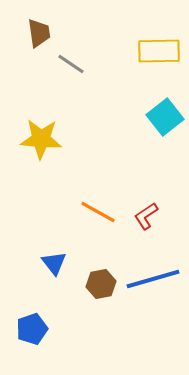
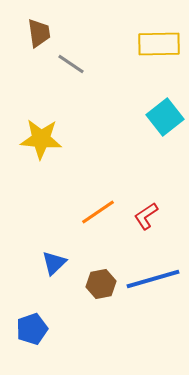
yellow rectangle: moved 7 px up
orange line: rotated 63 degrees counterclockwise
blue triangle: rotated 24 degrees clockwise
